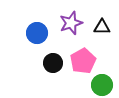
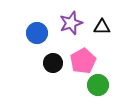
green circle: moved 4 px left
